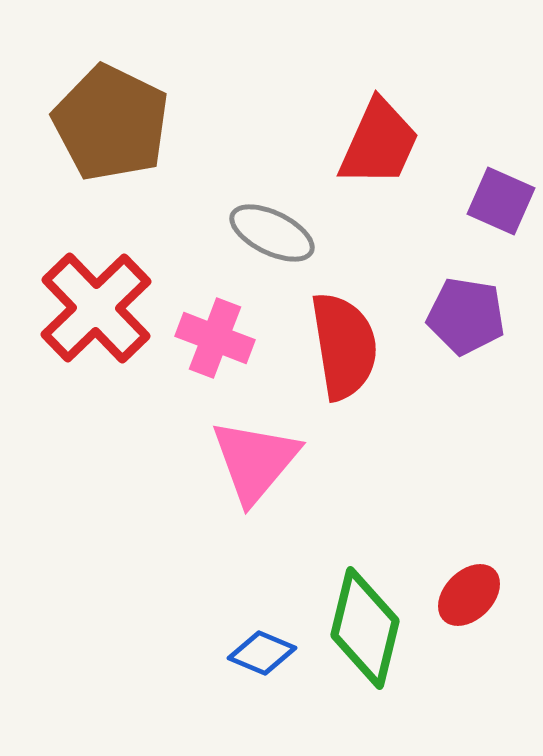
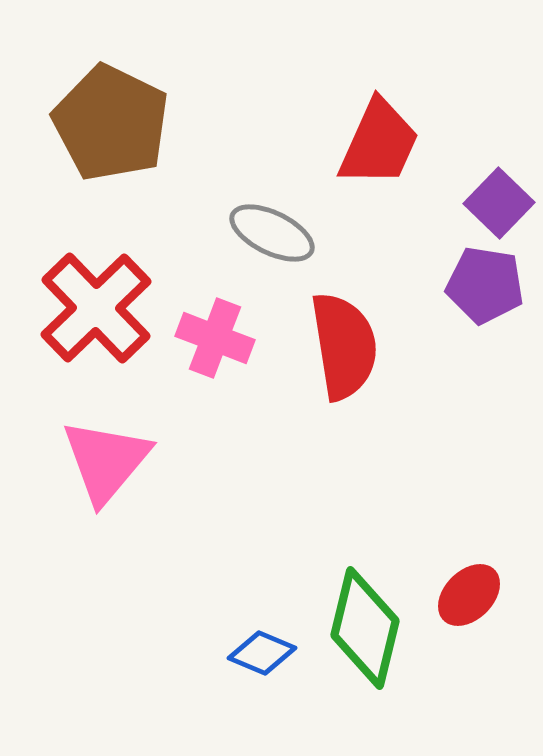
purple square: moved 2 px left, 2 px down; rotated 20 degrees clockwise
purple pentagon: moved 19 px right, 31 px up
pink triangle: moved 149 px left
